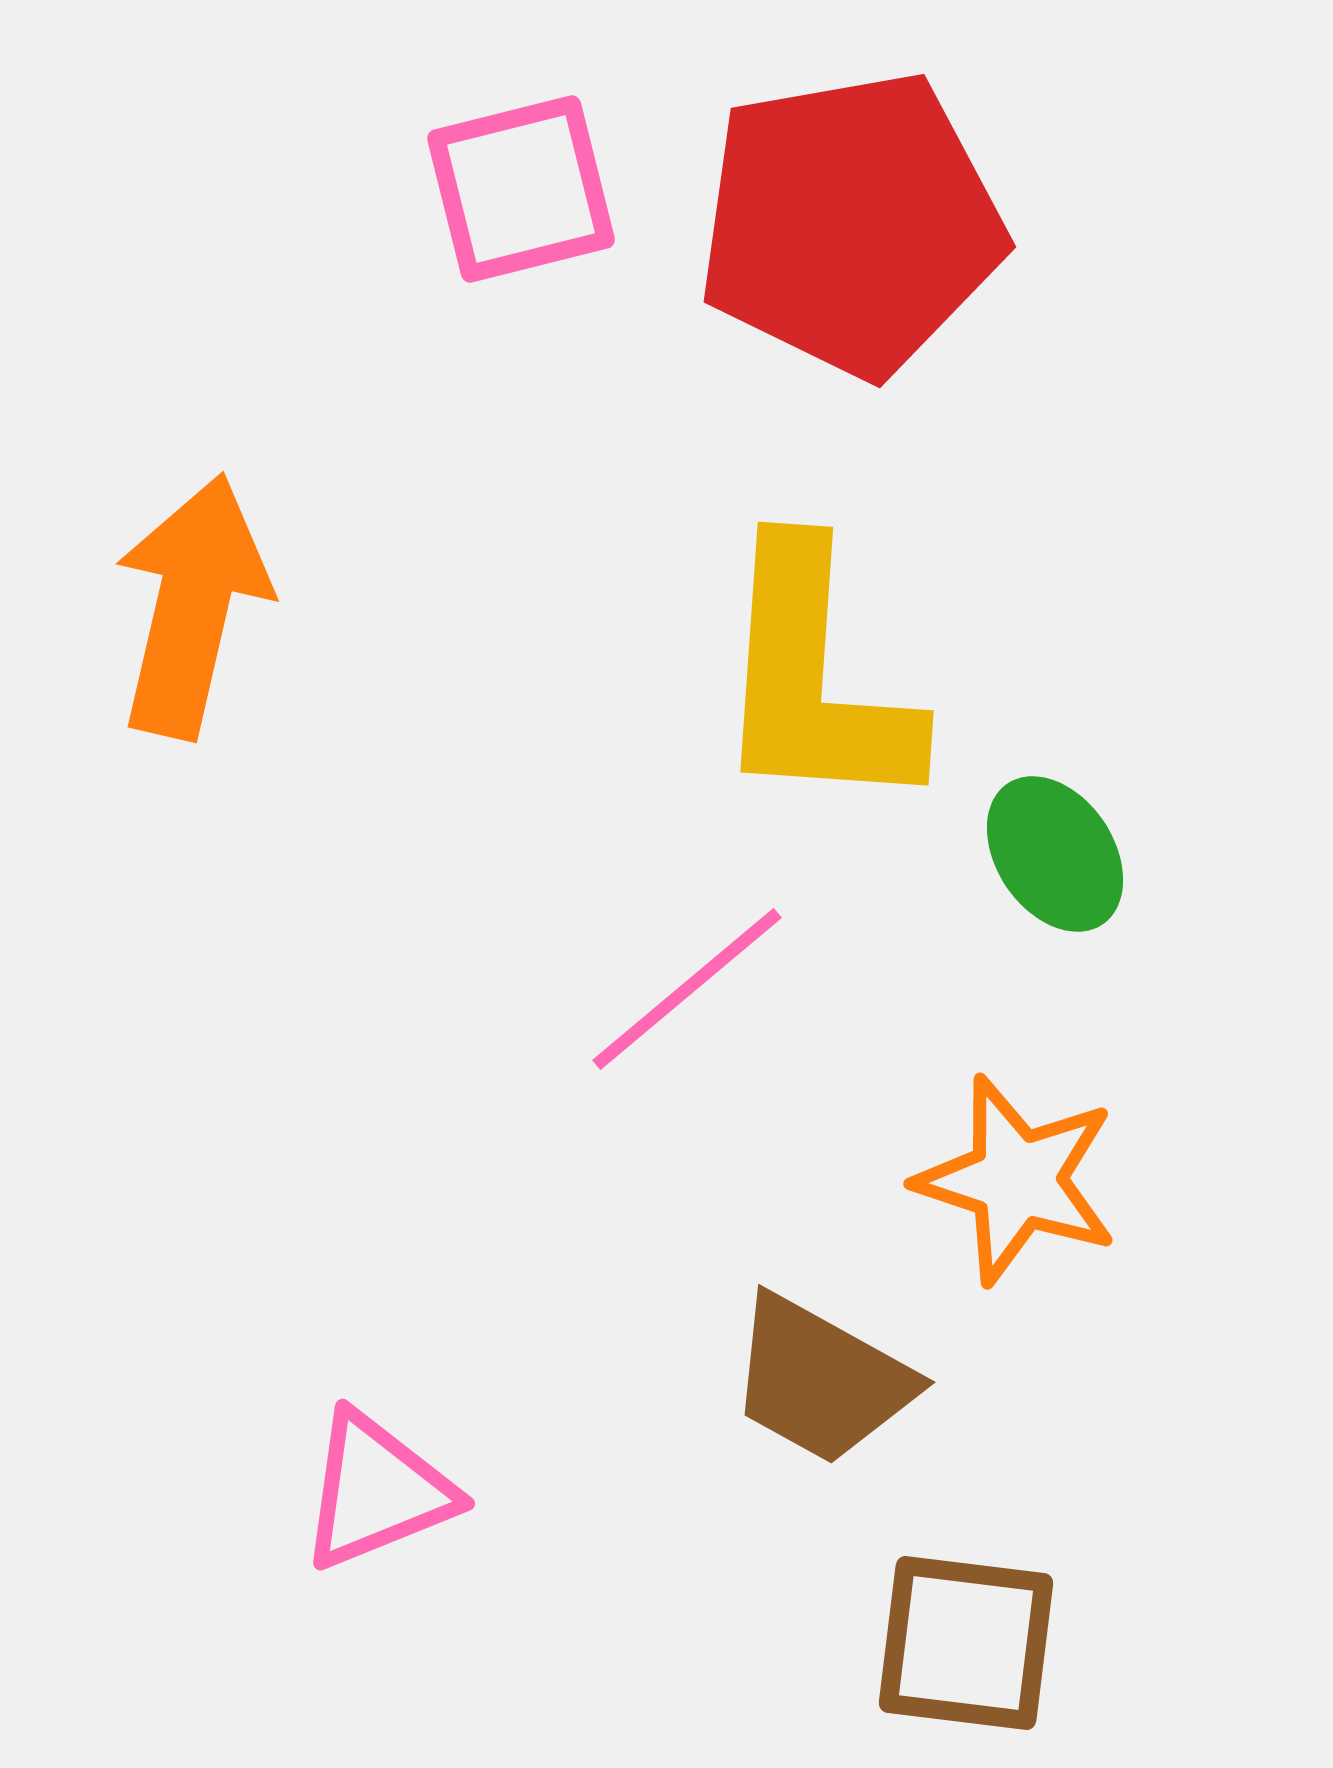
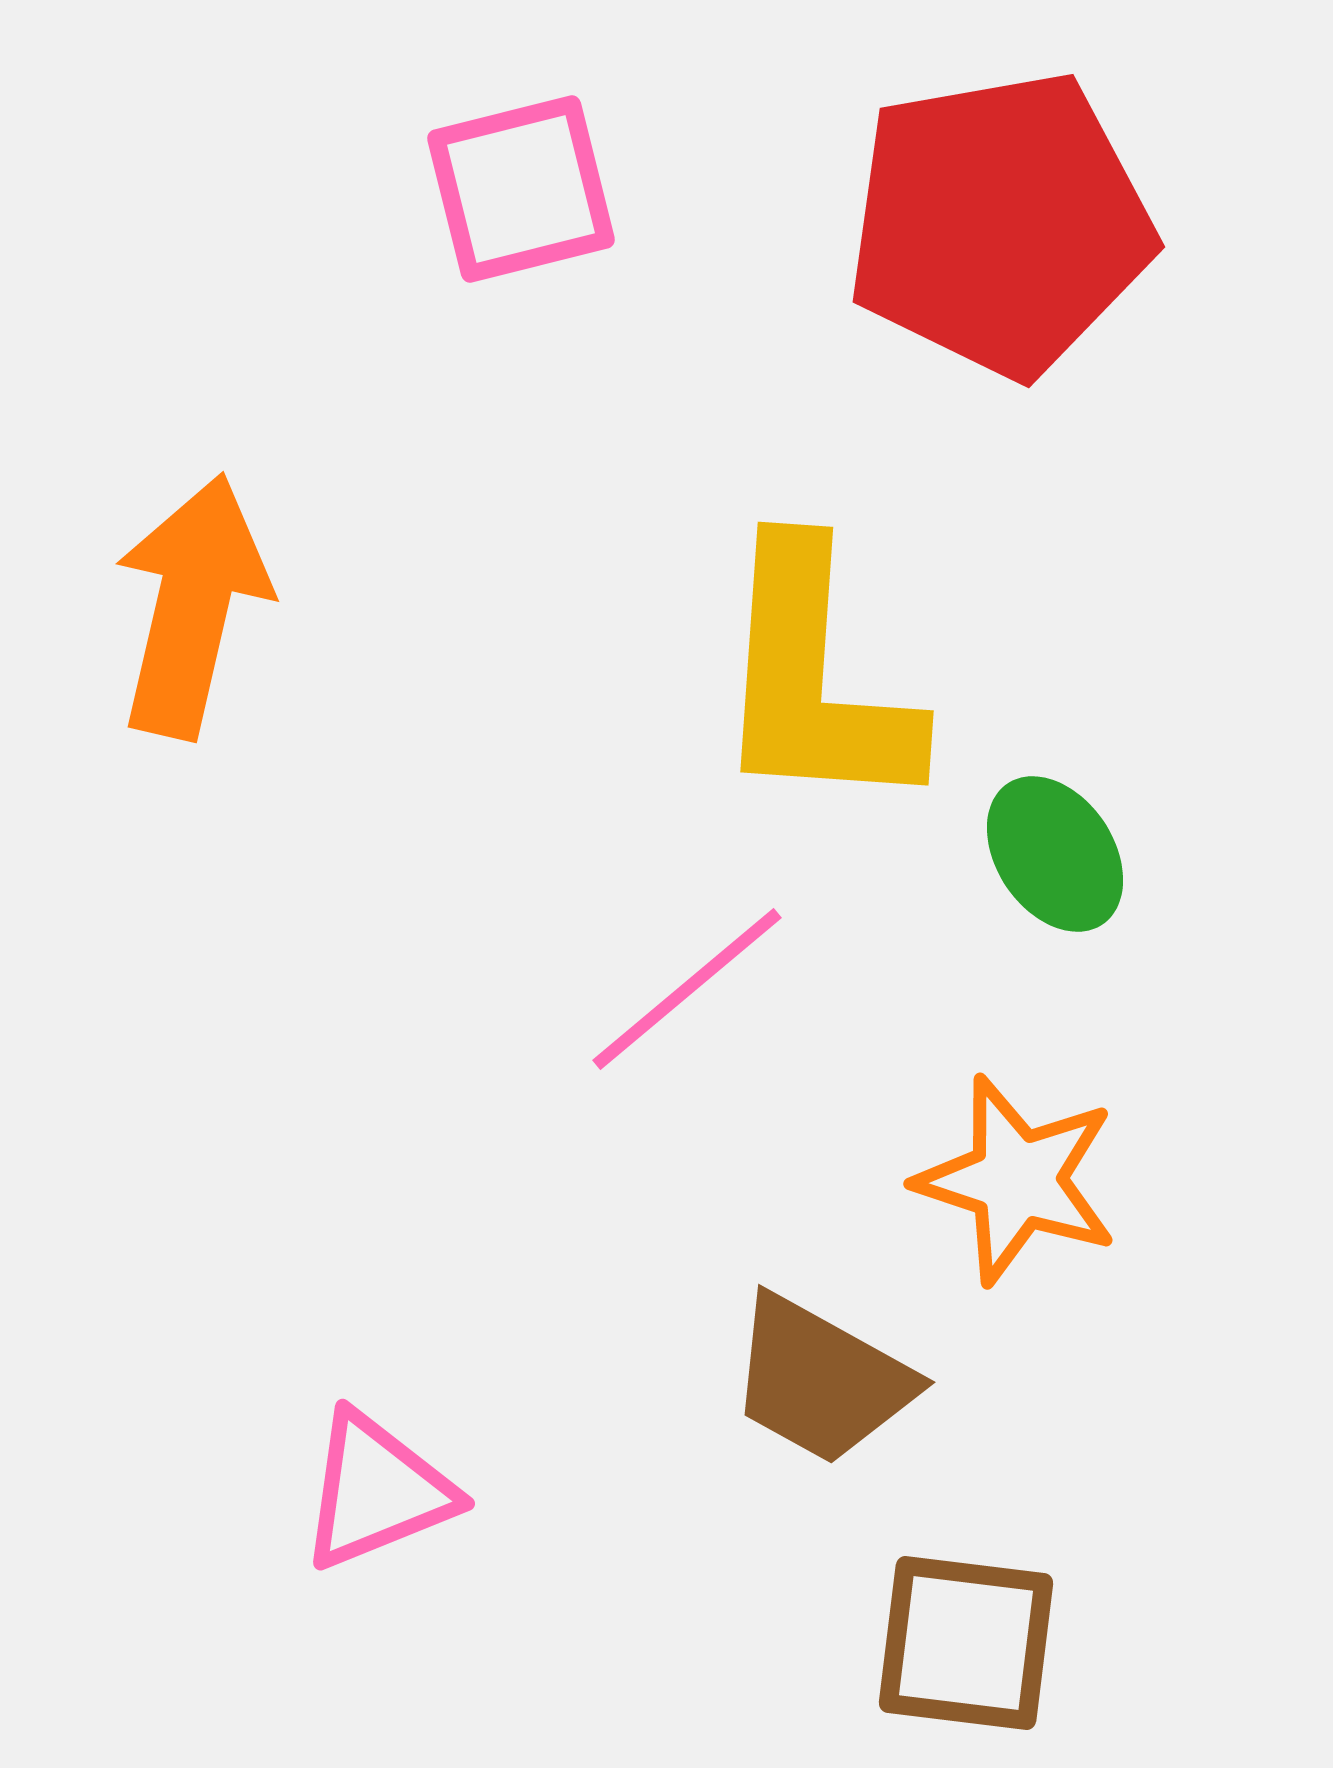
red pentagon: moved 149 px right
